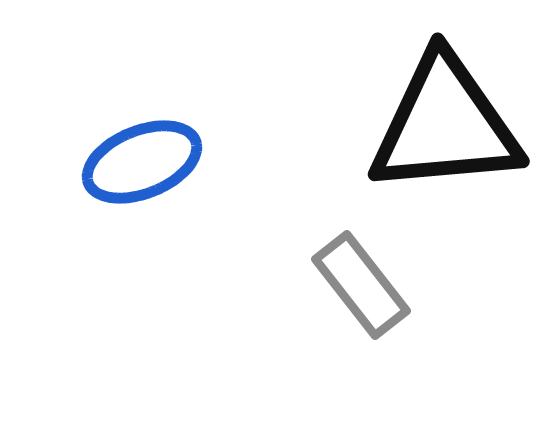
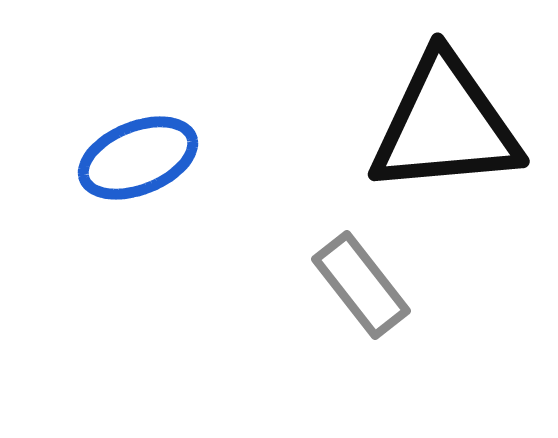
blue ellipse: moved 4 px left, 4 px up
